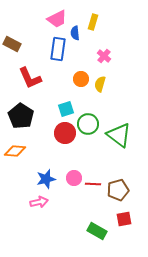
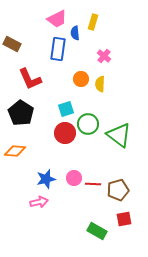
red L-shape: moved 1 px down
yellow semicircle: rotated 14 degrees counterclockwise
black pentagon: moved 3 px up
